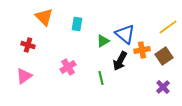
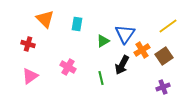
orange triangle: moved 1 px right, 2 px down
yellow line: moved 1 px up
blue triangle: rotated 25 degrees clockwise
red cross: moved 1 px up
orange cross: rotated 21 degrees counterclockwise
black arrow: moved 2 px right, 4 px down
pink cross: rotated 28 degrees counterclockwise
pink triangle: moved 6 px right
purple cross: rotated 24 degrees clockwise
